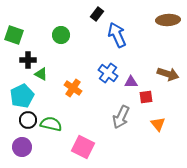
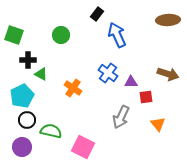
black circle: moved 1 px left
green semicircle: moved 7 px down
